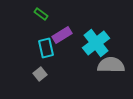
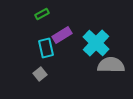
green rectangle: moved 1 px right; rotated 64 degrees counterclockwise
cyan cross: rotated 8 degrees counterclockwise
